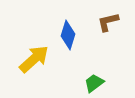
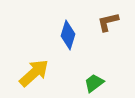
yellow arrow: moved 14 px down
